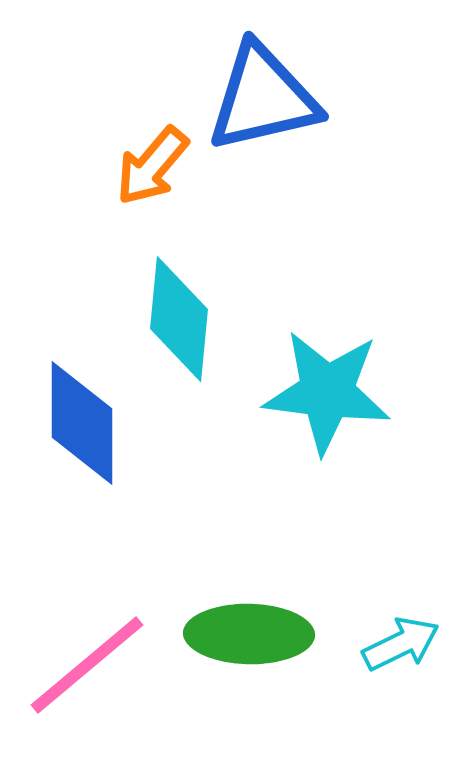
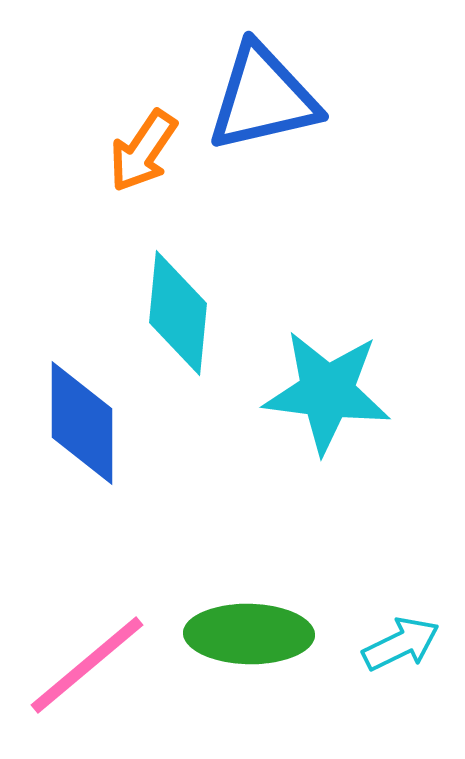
orange arrow: moved 9 px left, 15 px up; rotated 6 degrees counterclockwise
cyan diamond: moved 1 px left, 6 px up
